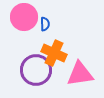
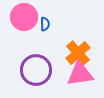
orange cross: moved 24 px right; rotated 25 degrees clockwise
